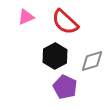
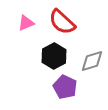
pink triangle: moved 6 px down
red semicircle: moved 3 px left
black hexagon: moved 1 px left
